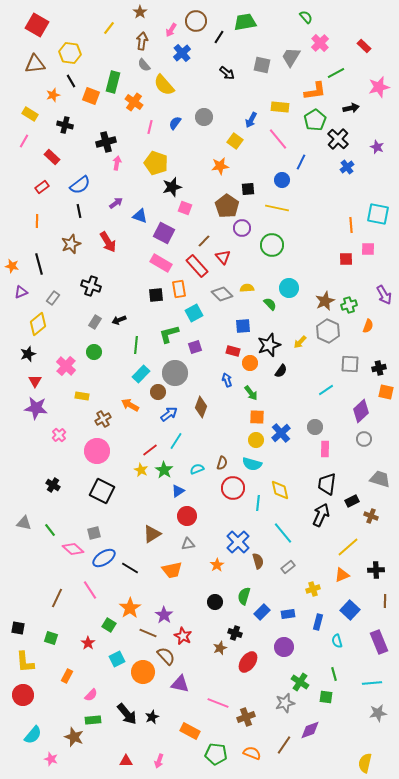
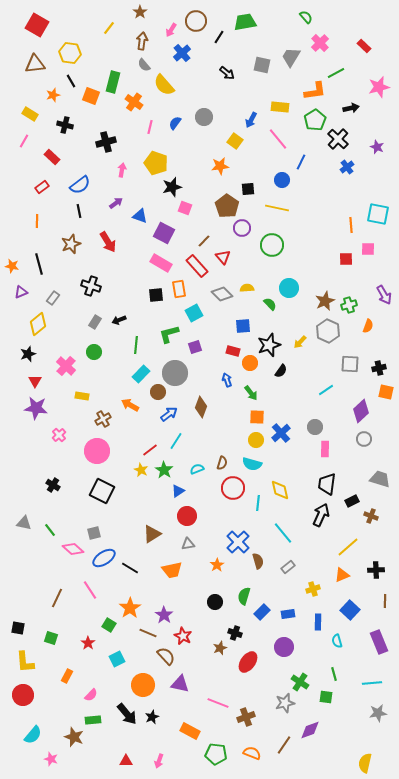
pink arrow at (117, 163): moved 5 px right, 7 px down
blue rectangle at (318, 622): rotated 14 degrees counterclockwise
orange circle at (143, 672): moved 13 px down
